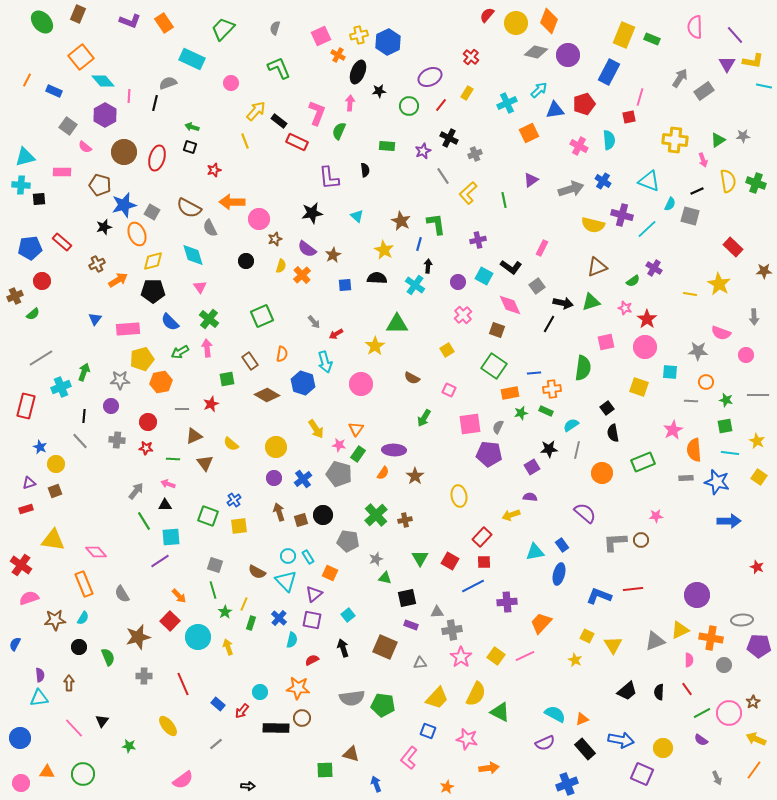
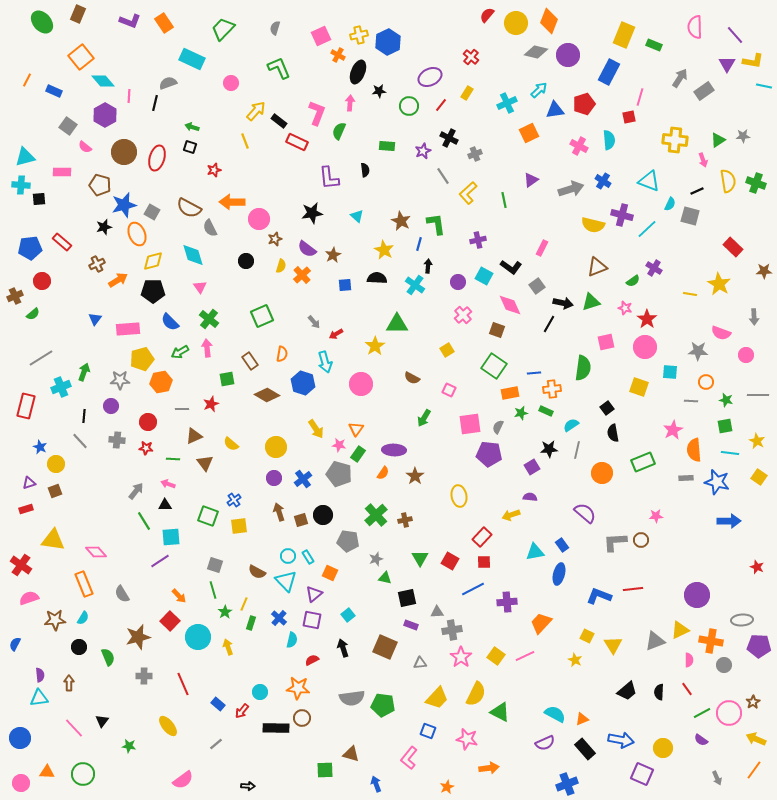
green rectangle at (652, 39): moved 2 px right, 6 px down
blue line at (473, 586): moved 3 px down
orange cross at (711, 638): moved 3 px down
